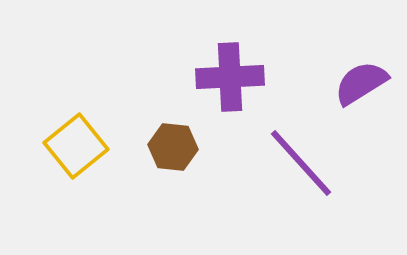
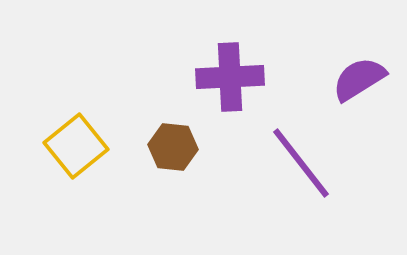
purple semicircle: moved 2 px left, 4 px up
purple line: rotated 4 degrees clockwise
